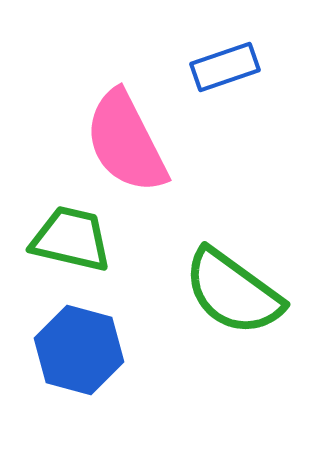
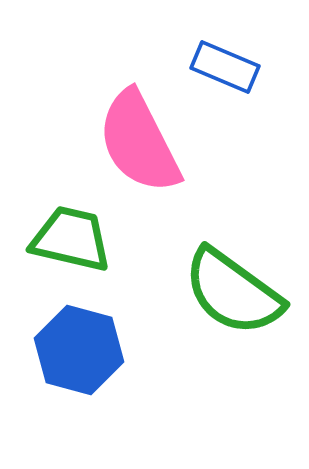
blue rectangle: rotated 42 degrees clockwise
pink semicircle: moved 13 px right
